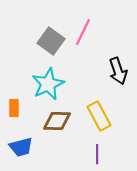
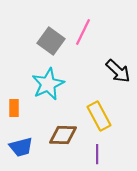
black arrow: rotated 28 degrees counterclockwise
brown diamond: moved 6 px right, 14 px down
